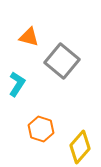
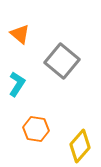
orange triangle: moved 9 px left, 3 px up; rotated 25 degrees clockwise
orange hexagon: moved 5 px left; rotated 10 degrees counterclockwise
yellow diamond: moved 1 px up
